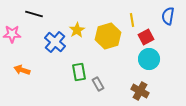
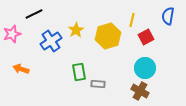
black line: rotated 42 degrees counterclockwise
yellow line: rotated 24 degrees clockwise
yellow star: moved 1 px left
pink star: rotated 18 degrees counterclockwise
blue cross: moved 4 px left, 1 px up; rotated 15 degrees clockwise
cyan circle: moved 4 px left, 9 px down
orange arrow: moved 1 px left, 1 px up
gray rectangle: rotated 56 degrees counterclockwise
